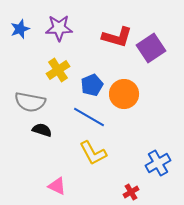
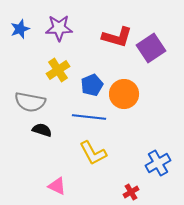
blue line: rotated 24 degrees counterclockwise
